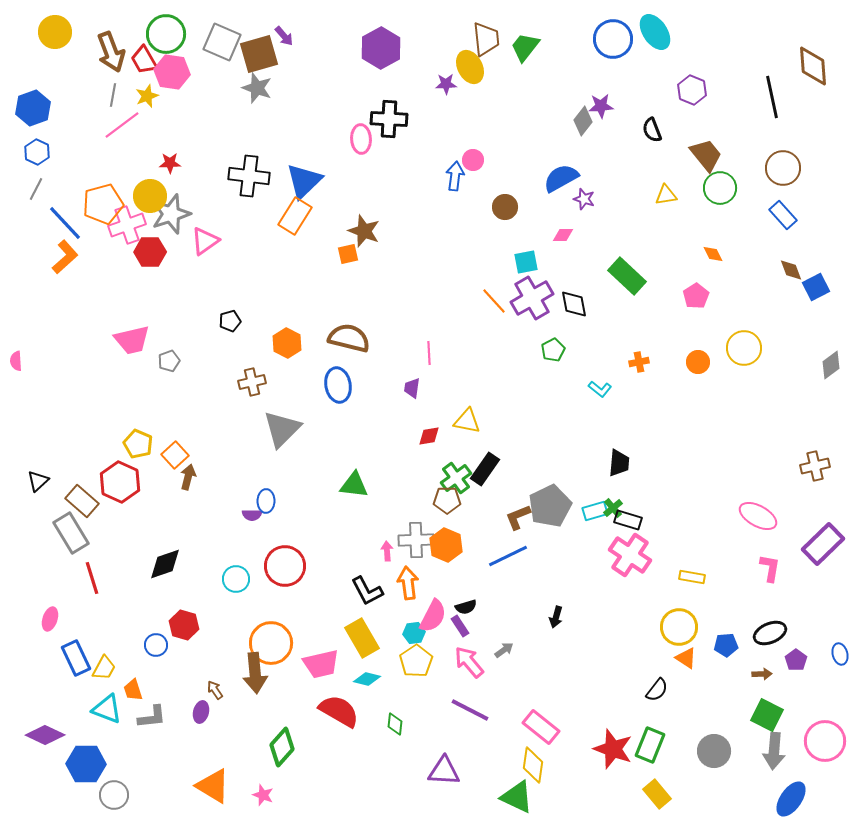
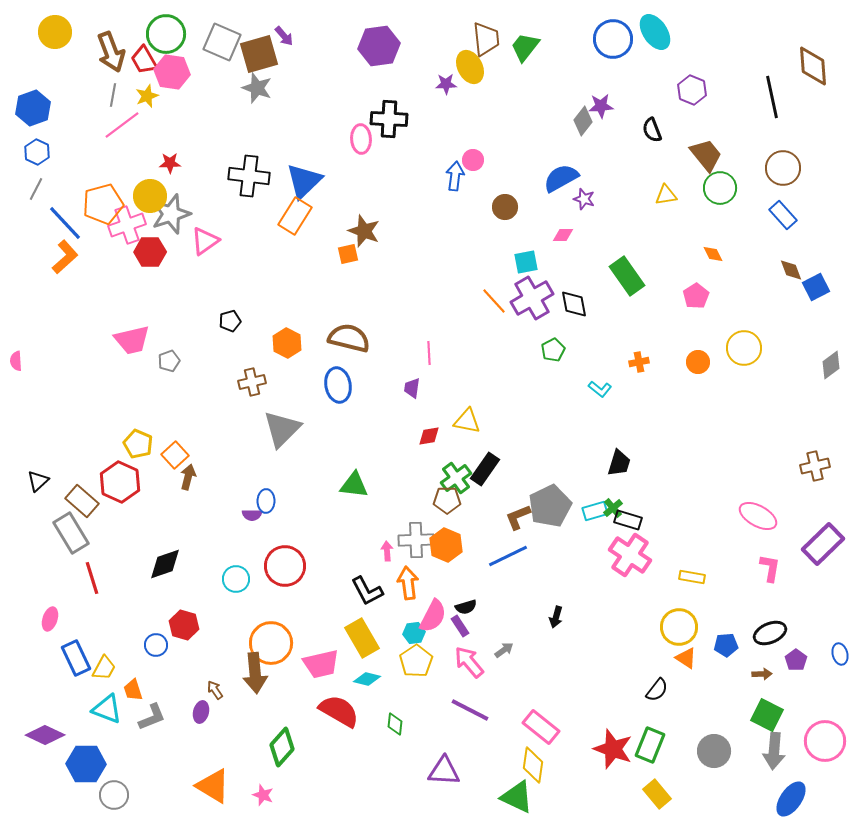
purple hexagon at (381, 48): moved 2 px left, 2 px up; rotated 21 degrees clockwise
green rectangle at (627, 276): rotated 12 degrees clockwise
black trapezoid at (619, 463): rotated 12 degrees clockwise
gray L-shape at (152, 717): rotated 16 degrees counterclockwise
